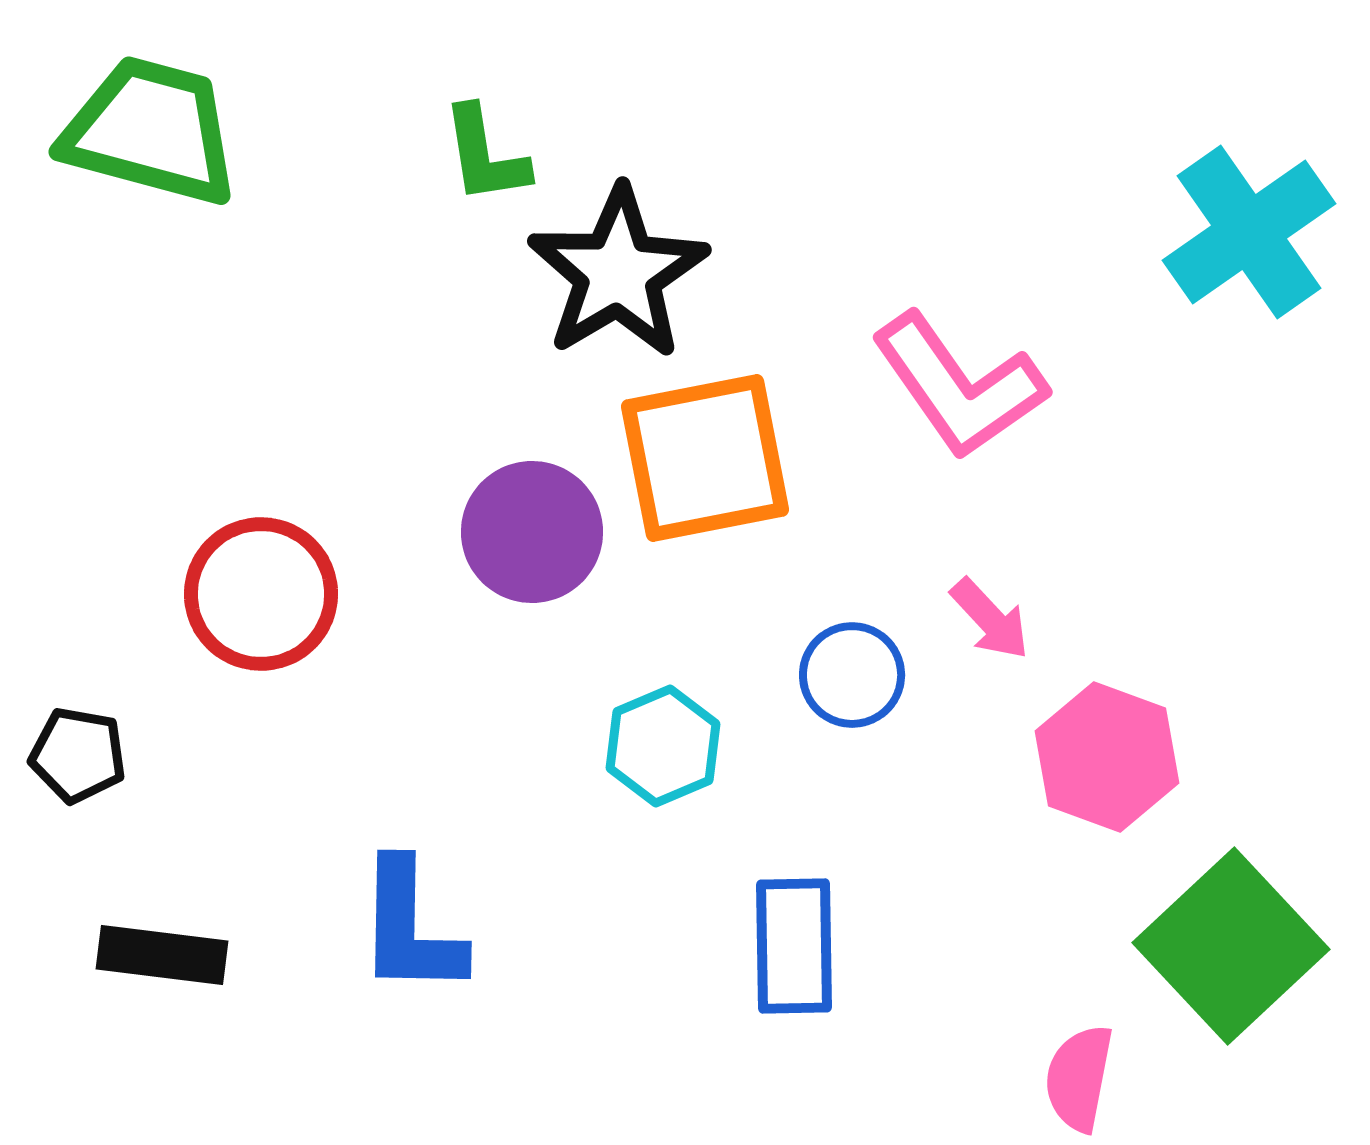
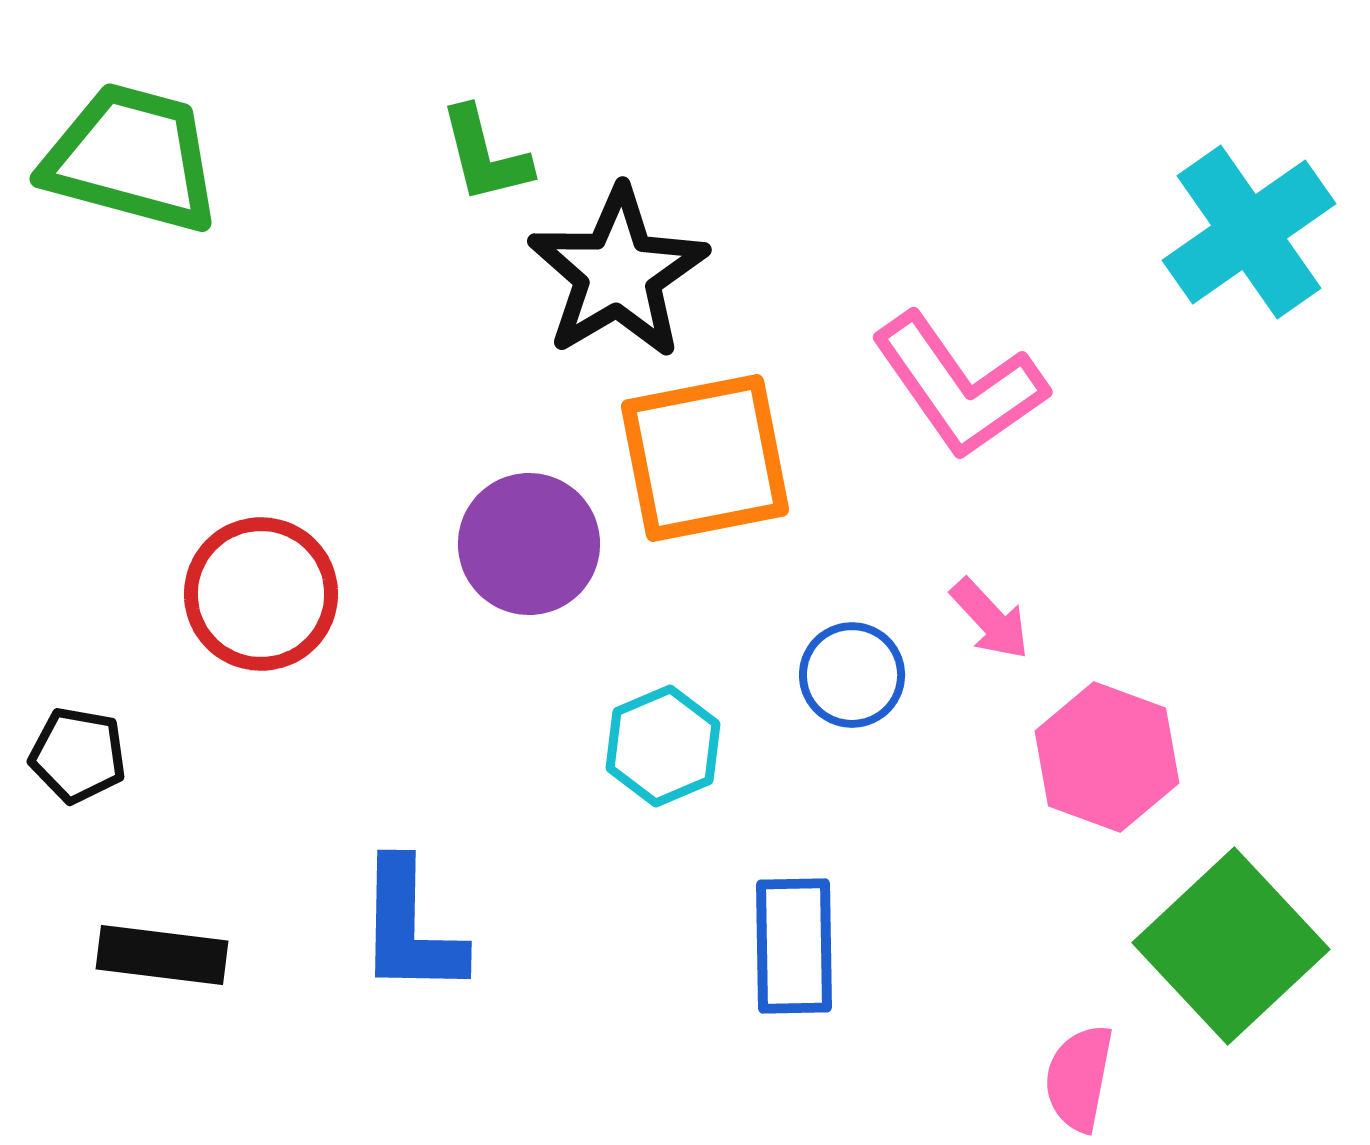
green trapezoid: moved 19 px left, 27 px down
green L-shape: rotated 5 degrees counterclockwise
purple circle: moved 3 px left, 12 px down
